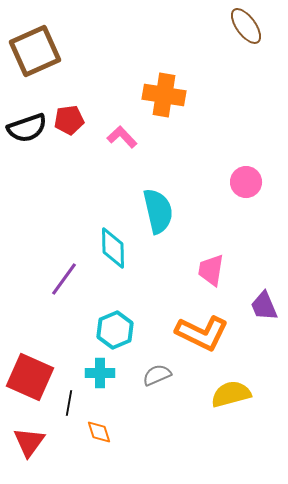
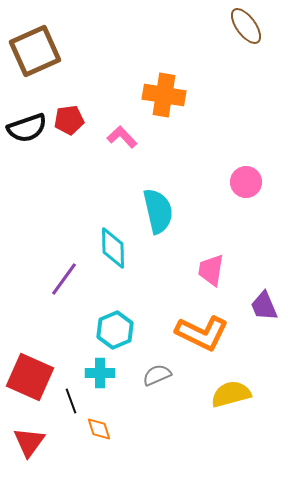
black line: moved 2 px right, 2 px up; rotated 30 degrees counterclockwise
orange diamond: moved 3 px up
